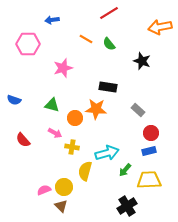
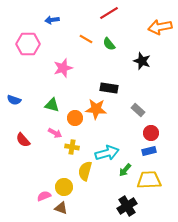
black rectangle: moved 1 px right, 1 px down
pink semicircle: moved 6 px down
brown triangle: moved 2 px down; rotated 24 degrees counterclockwise
